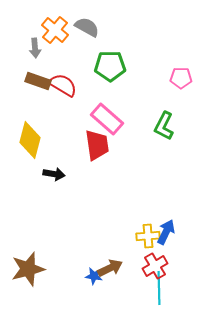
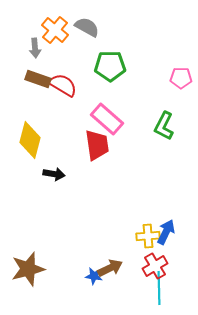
brown rectangle: moved 2 px up
